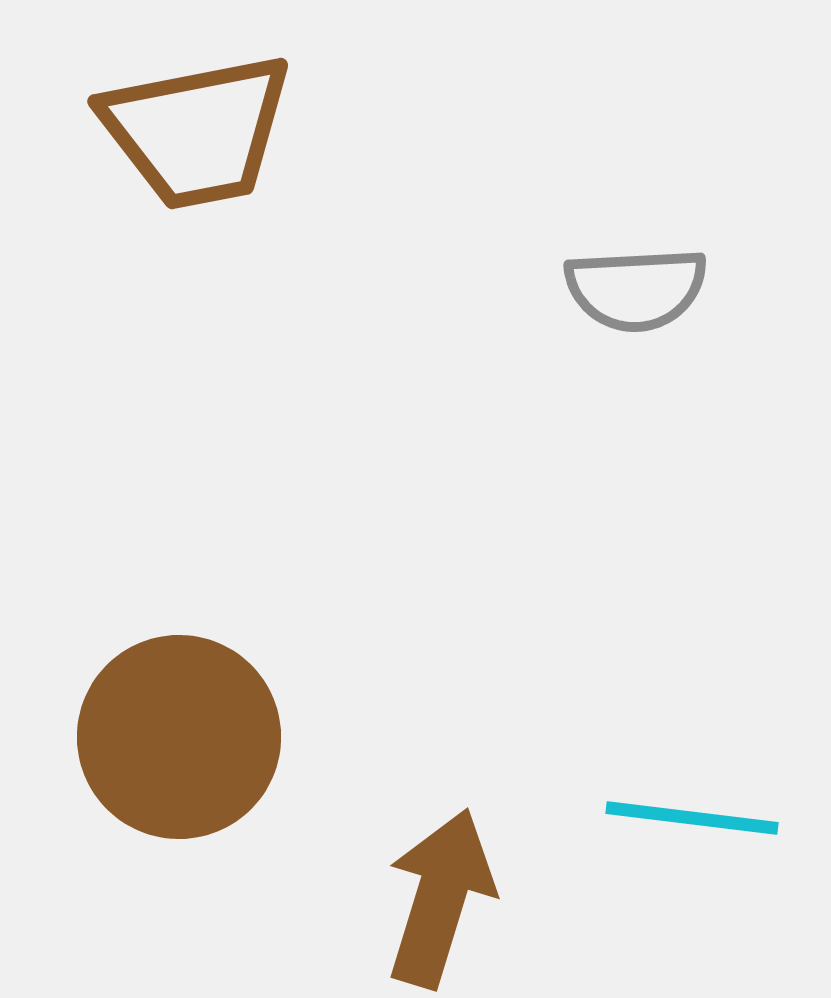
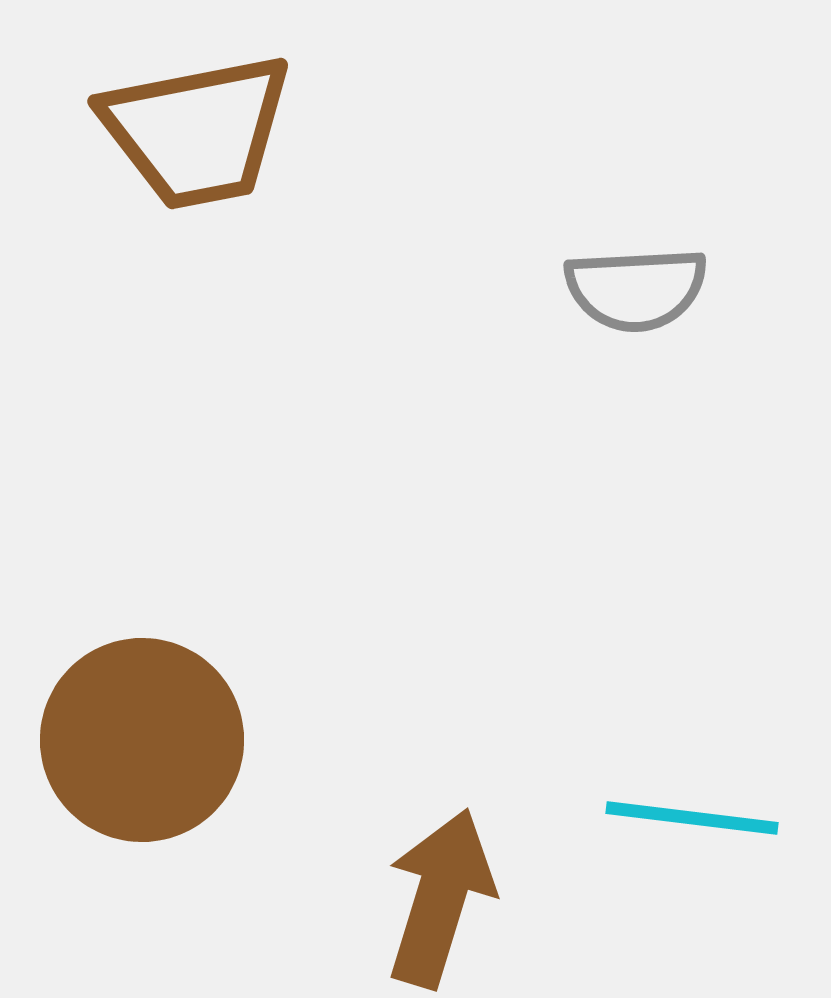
brown circle: moved 37 px left, 3 px down
